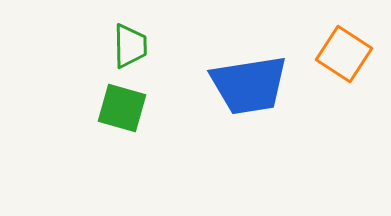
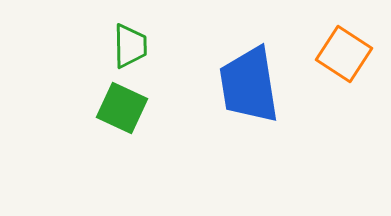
blue trapezoid: rotated 90 degrees clockwise
green square: rotated 9 degrees clockwise
